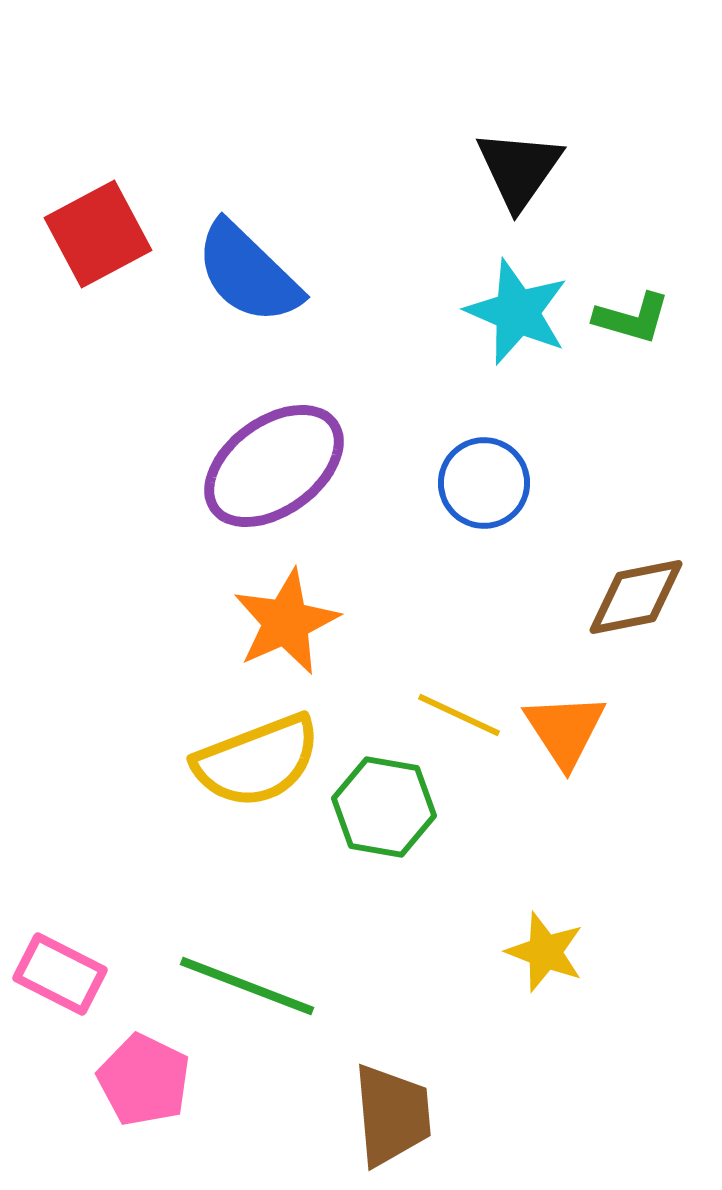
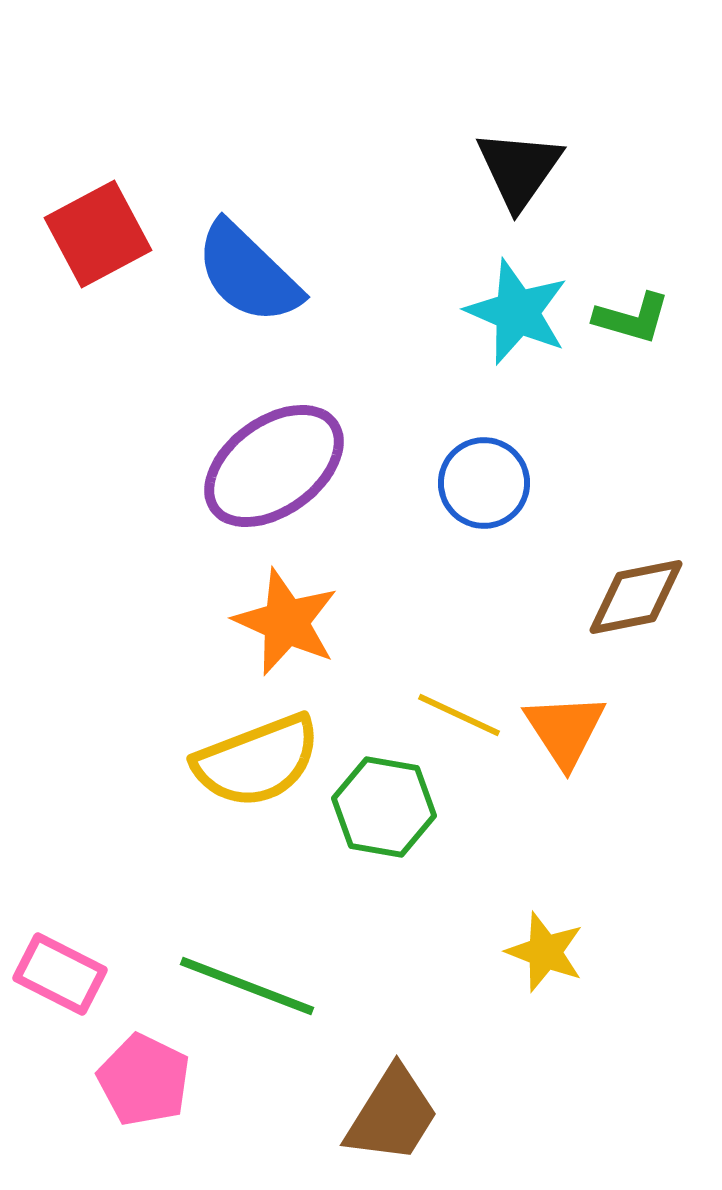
orange star: rotated 24 degrees counterclockwise
brown trapezoid: rotated 37 degrees clockwise
